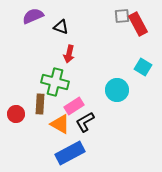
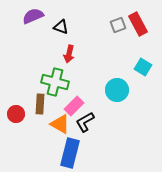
gray square: moved 4 px left, 9 px down; rotated 14 degrees counterclockwise
pink rectangle: rotated 12 degrees counterclockwise
blue rectangle: rotated 48 degrees counterclockwise
